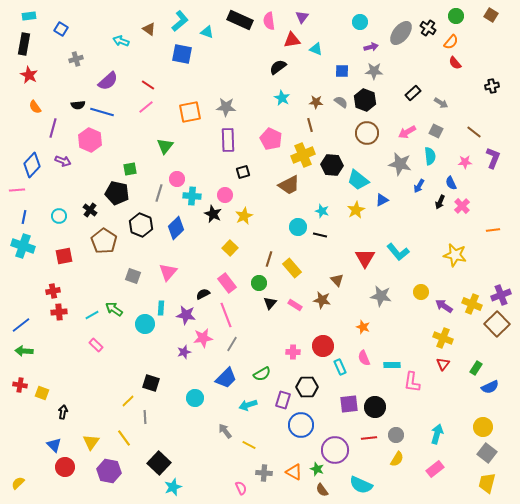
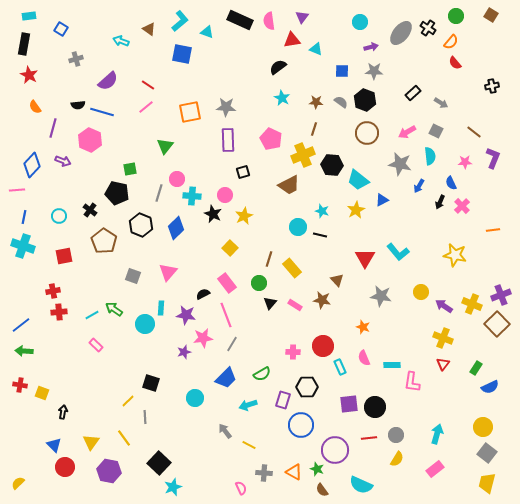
brown line at (310, 125): moved 4 px right, 4 px down; rotated 32 degrees clockwise
